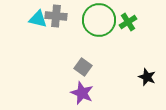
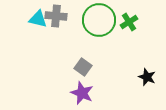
green cross: moved 1 px right
